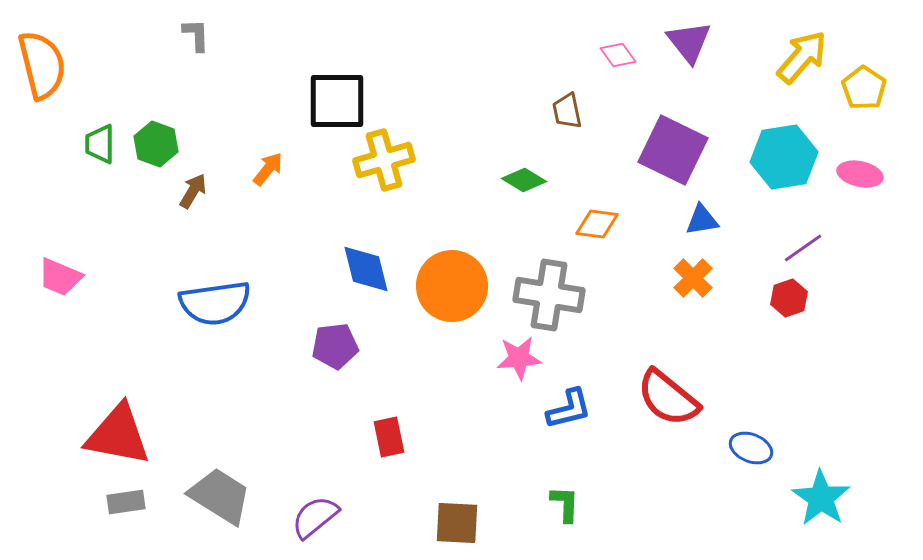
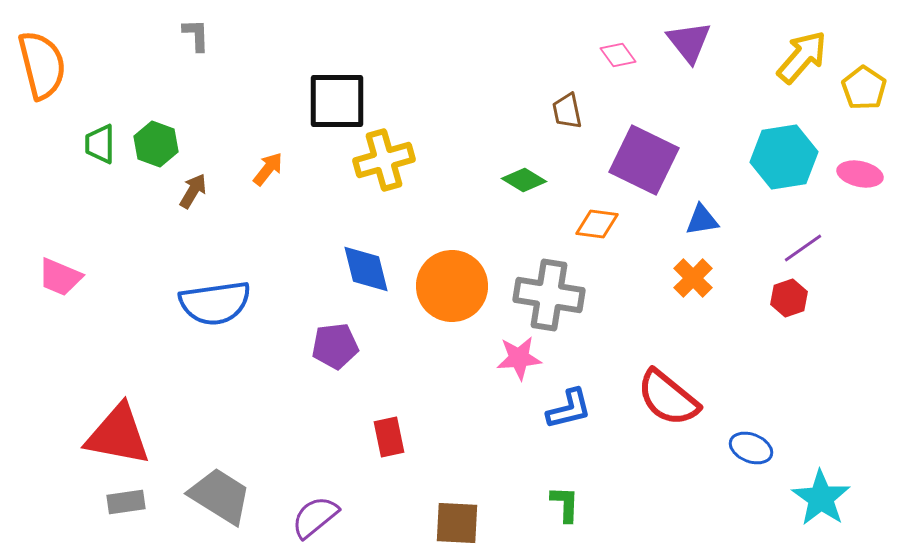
purple square: moved 29 px left, 10 px down
